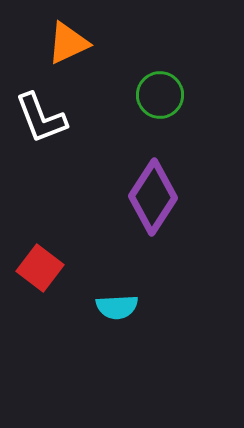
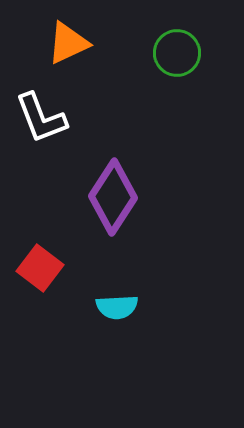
green circle: moved 17 px right, 42 px up
purple diamond: moved 40 px left
